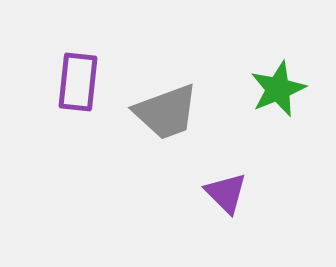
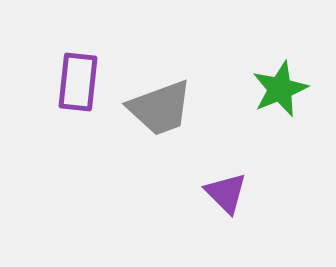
green star: moved 2 px right
gray trapezoid: moved 6 px left, 4 px up
